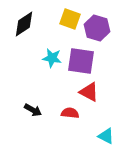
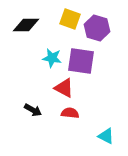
black diamond: moved 2 px right, 1 px down; rotated 32 degrees clockwise
red triangle: moved 25 px left, 4 px up
